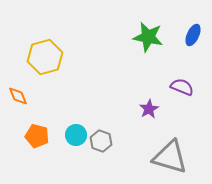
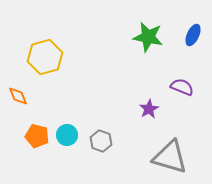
cyan circle: moved 9 px left
